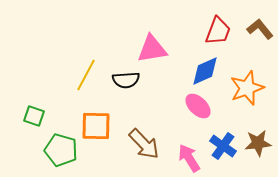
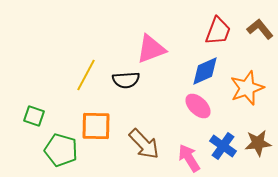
pink triangle: moved 1 px left; rotated 12 degrees counterclockwise
